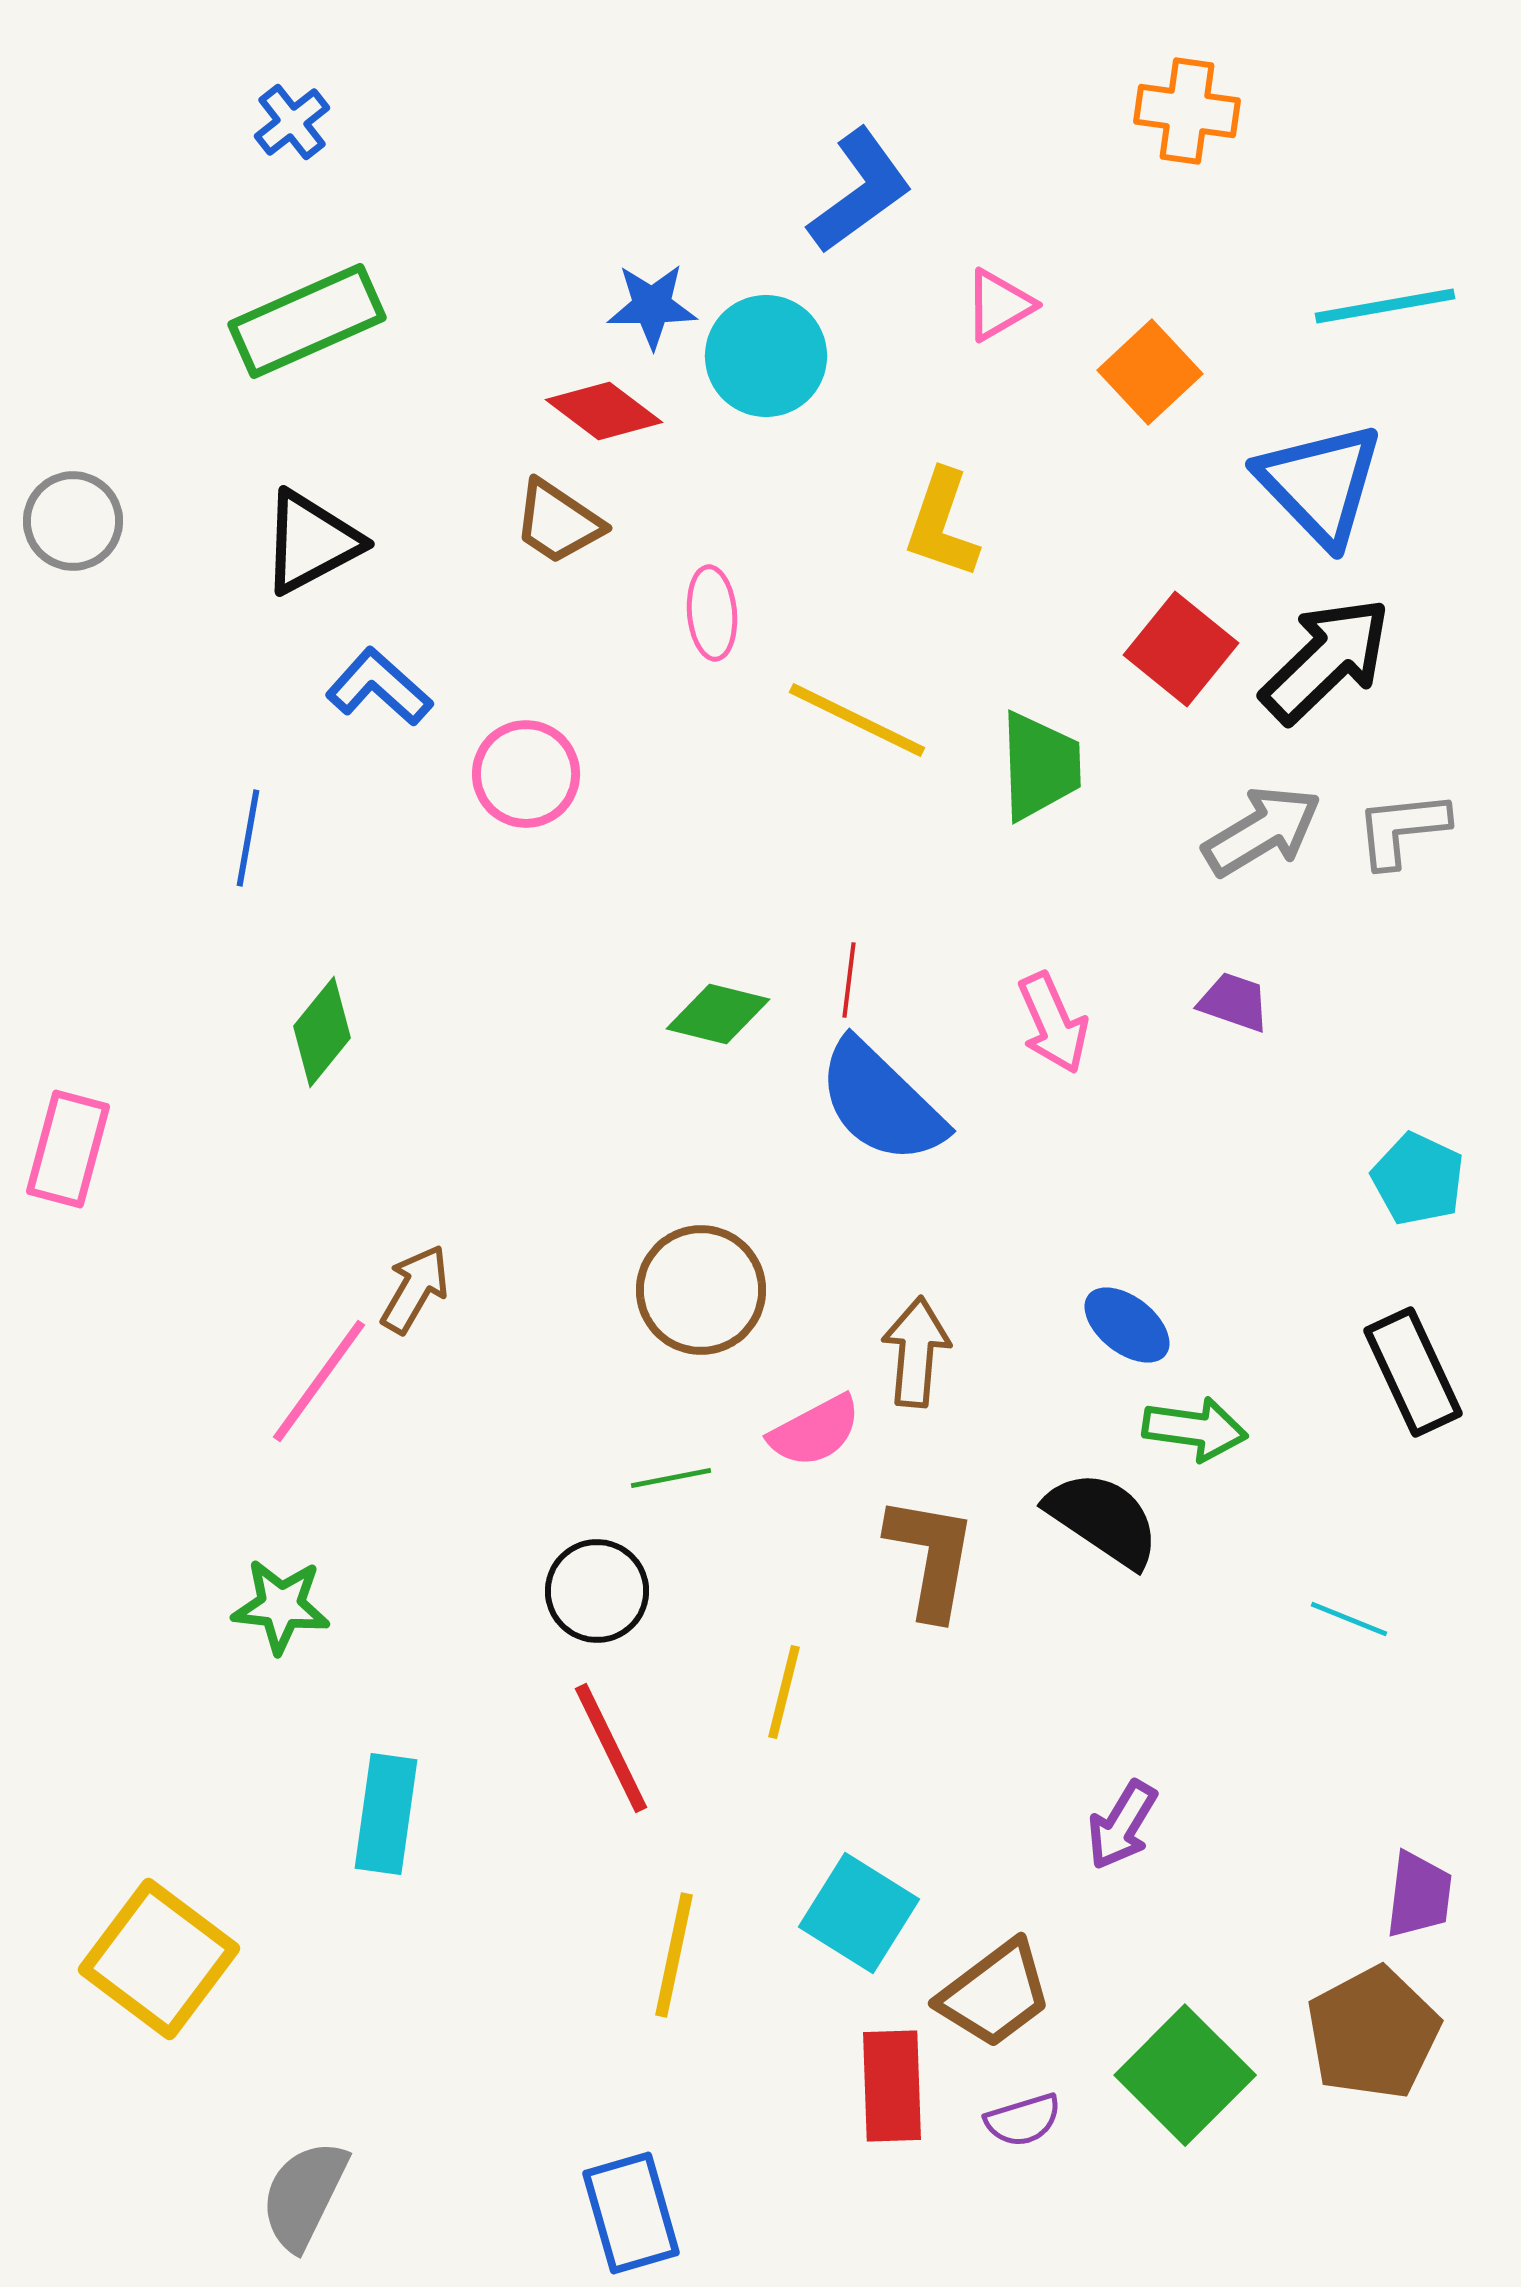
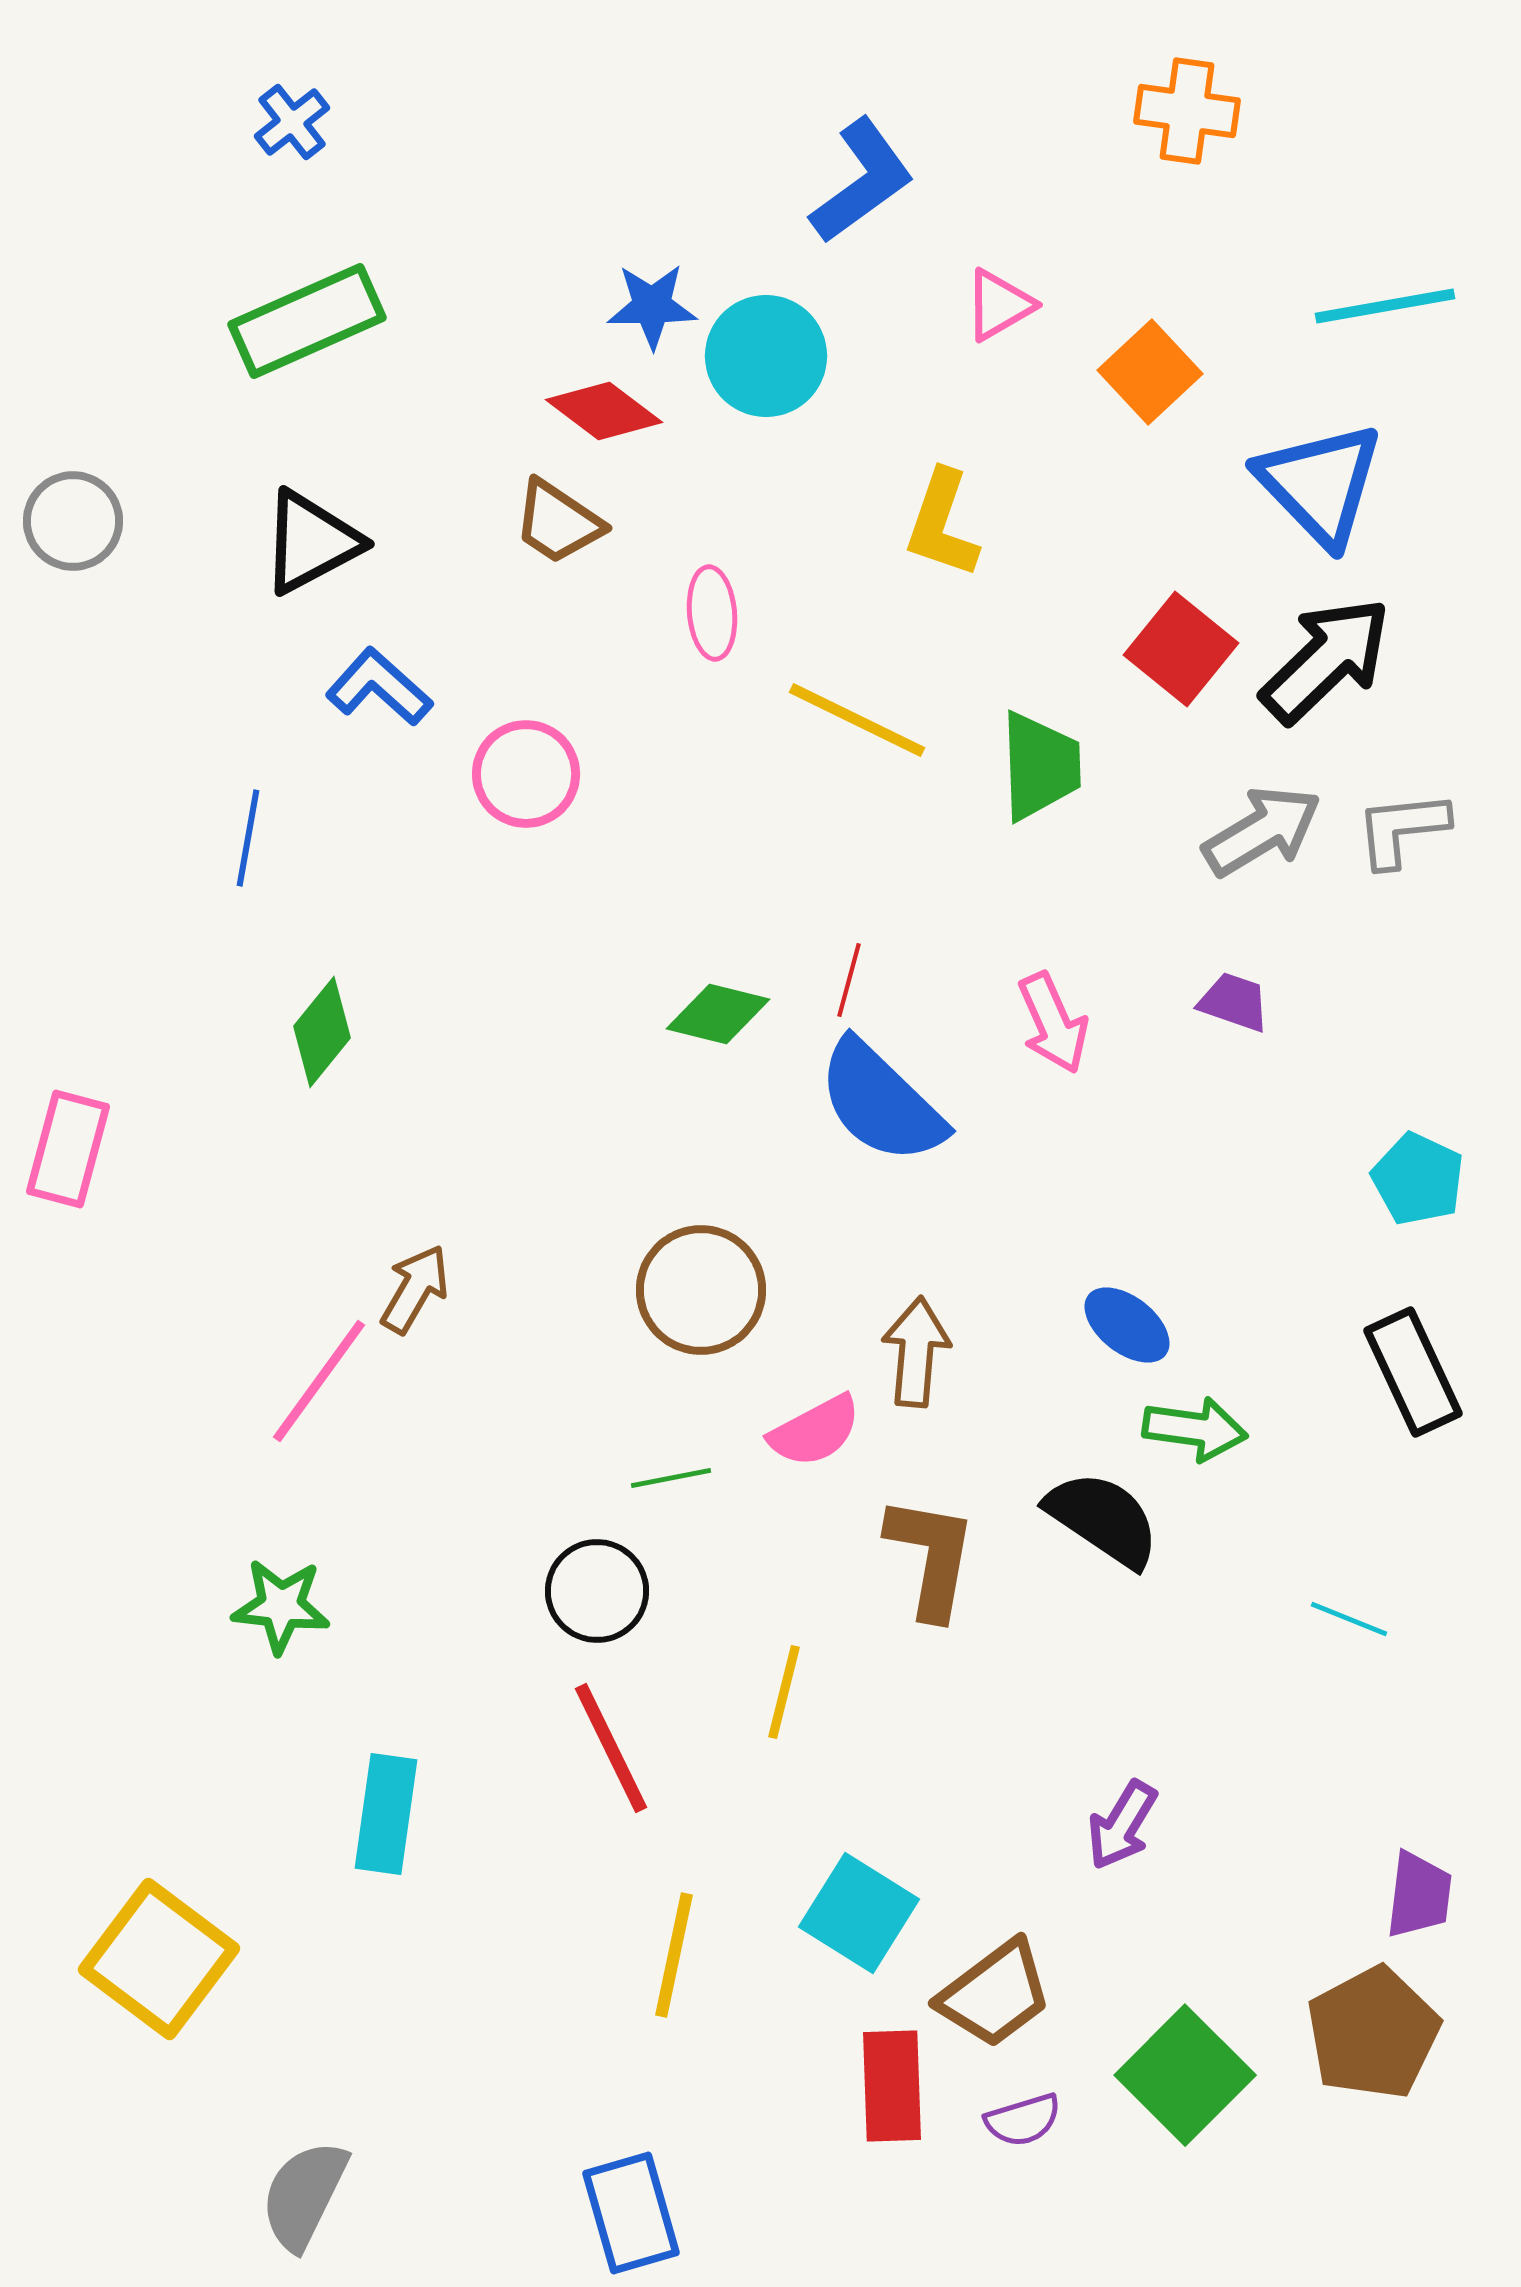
blue L-shape at (860, 191): moved 2 px right, 10 px up
red line at (849, 980): rotated 8 degrees clockwise
